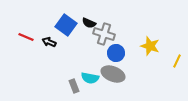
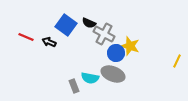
gray cross: rotated 10 degrees clockwise
yellow star: moved 20 px left
